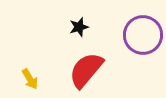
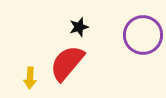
red semicircle: moved 19 px left, 7 px up
yellow arrow: moved 1 px up; rotated 35 degrees clockwise
